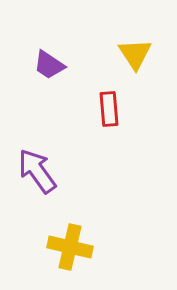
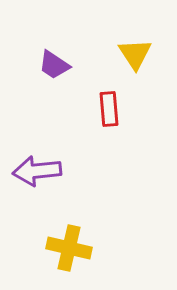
purple trapezoid: moved 5 px right
purple arrow: rotated 60 degrees counterclockwise
yellow cross: moved 1 px left, 1 px down
